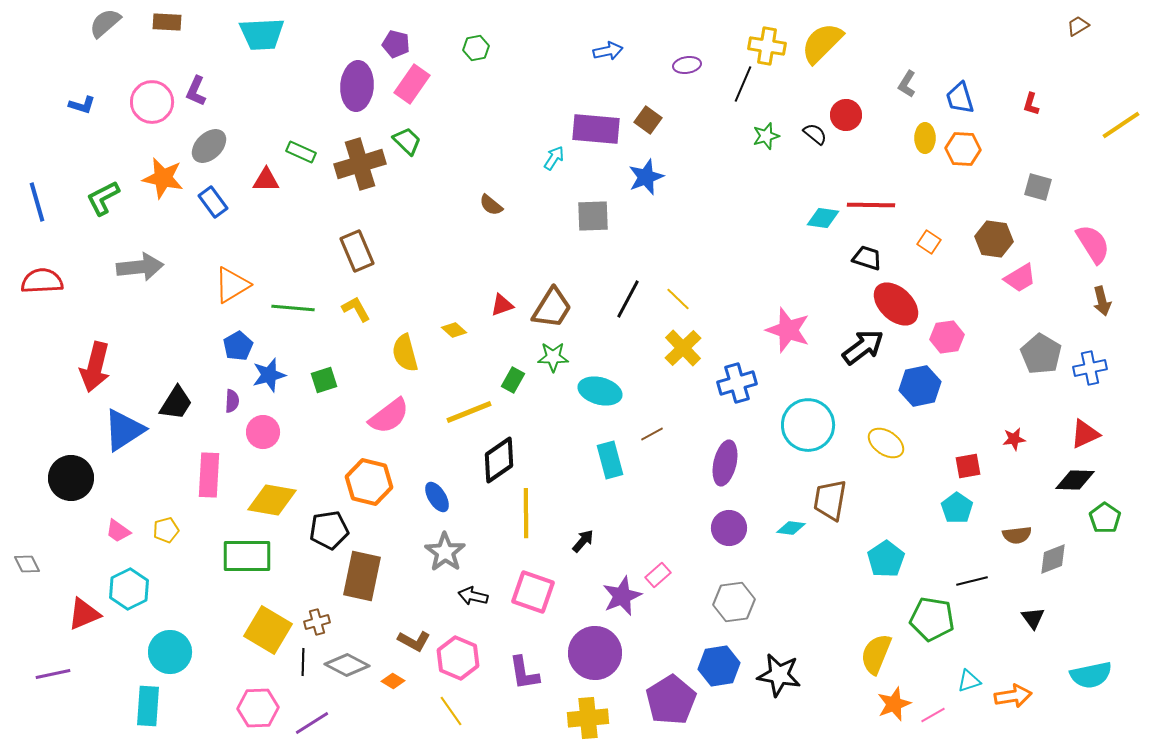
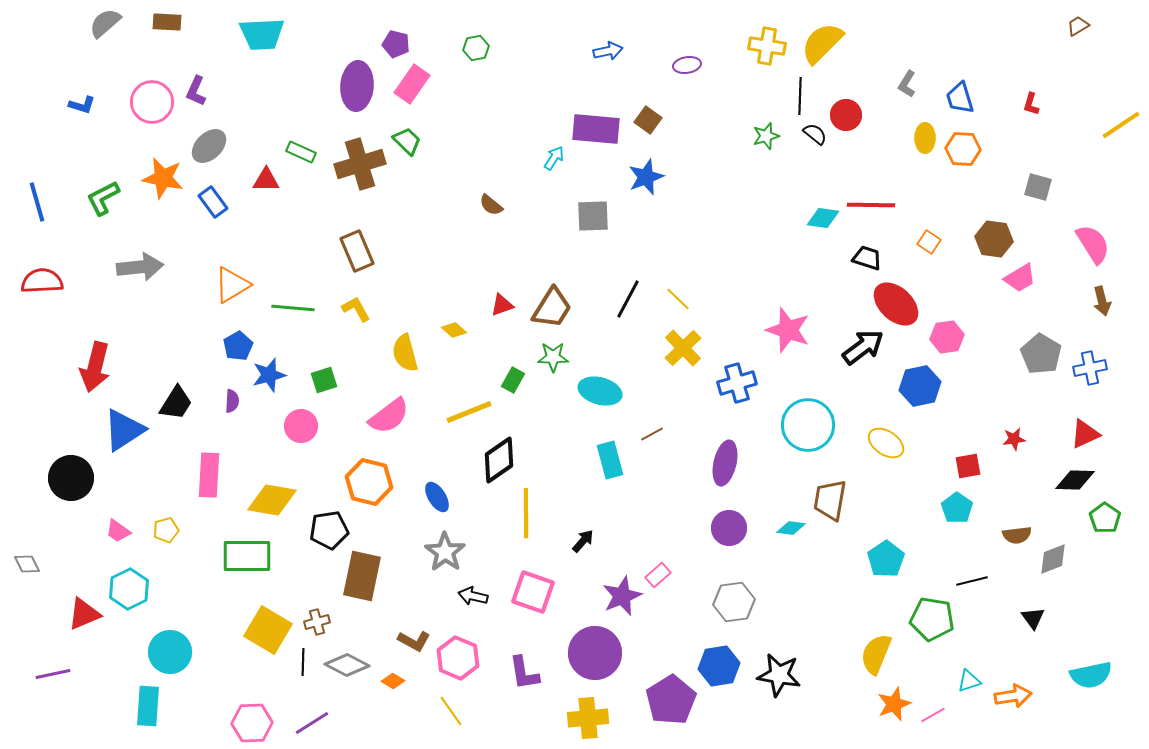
black line at (743, 84): moved 57 px right, 12 px down; rotated 21 degrees counterclockwise
pink circle at (263, 432): moved 38 px right, 6 px up
pink hexagon at (258, 708): moved 6 px left, 15 px down
